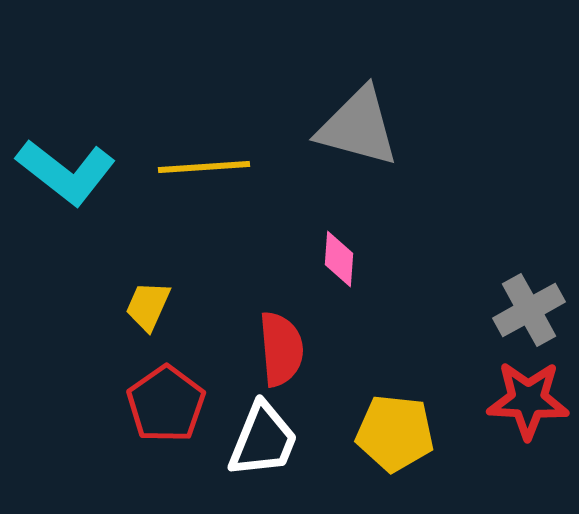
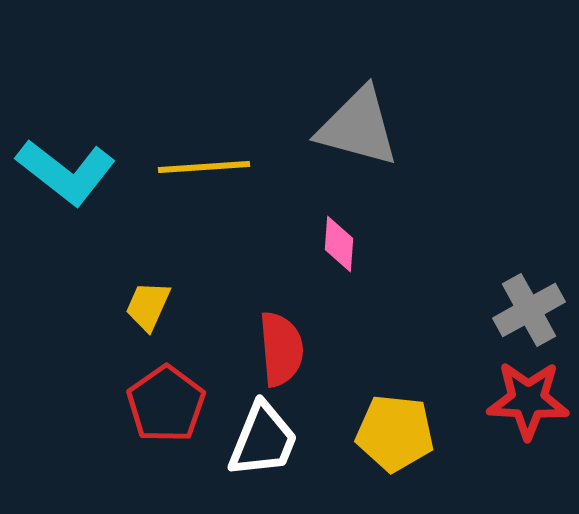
pink diamond: moved 15 px up
